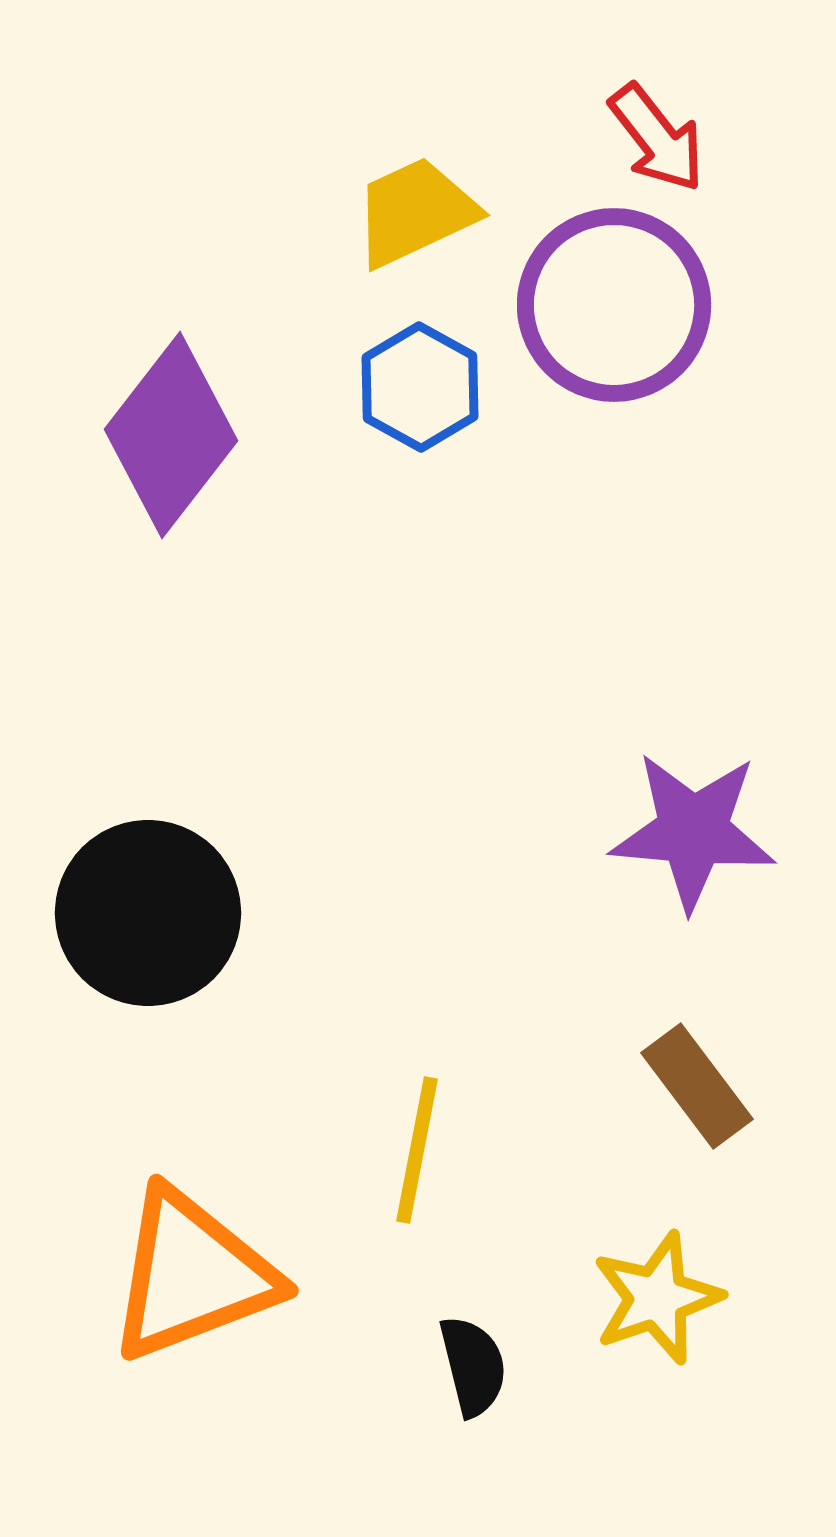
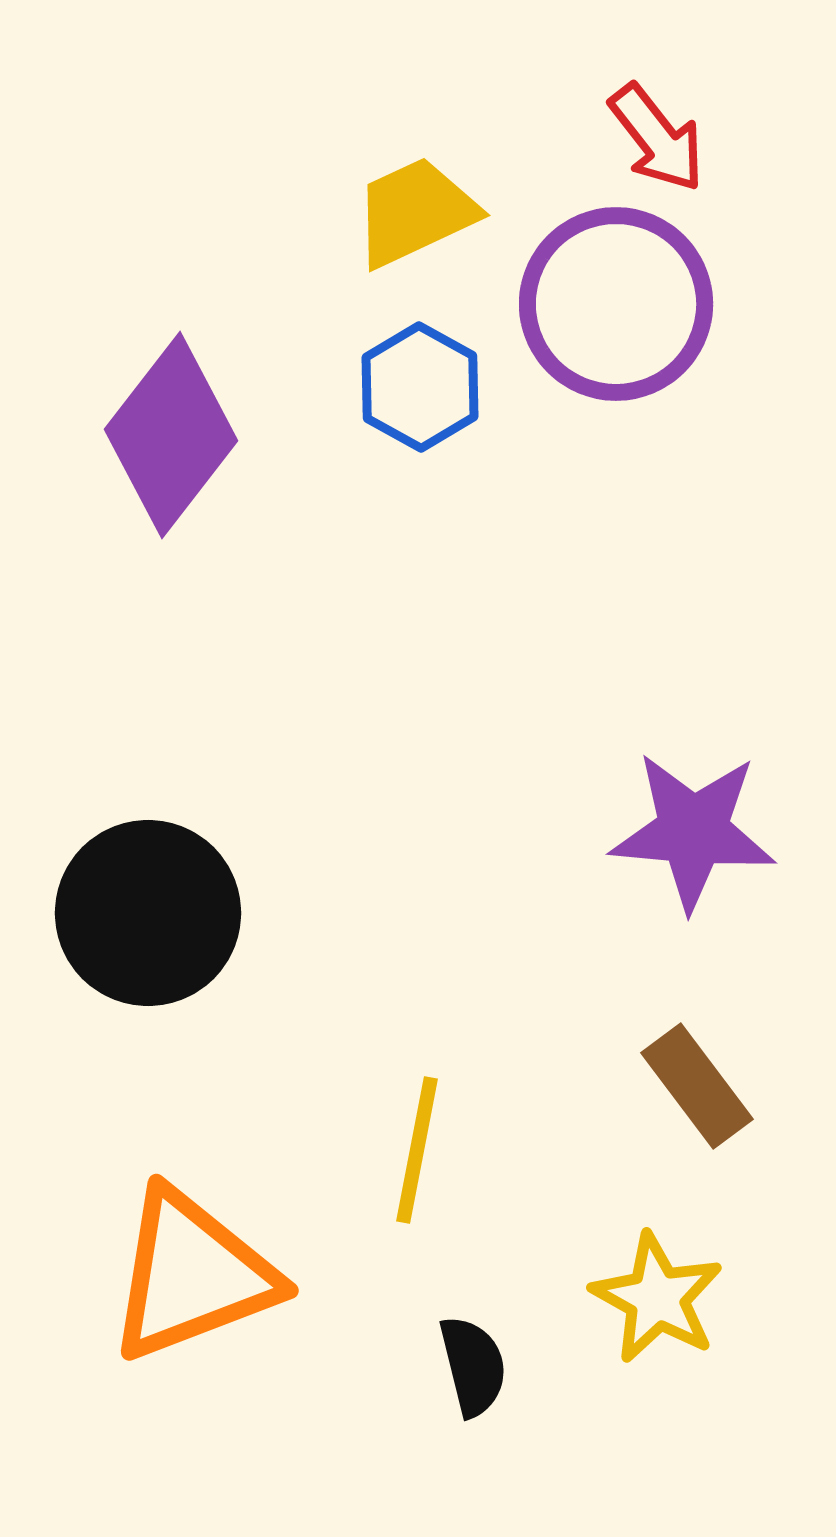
purple circle: moved 2 px right, 1 px up
yellow star: rotated 24 degrees counterclockwise
